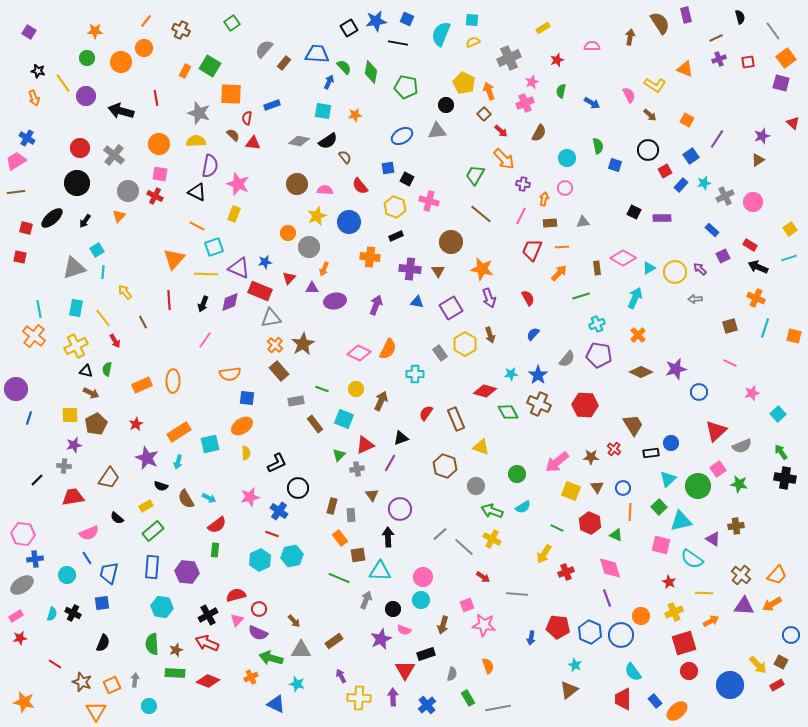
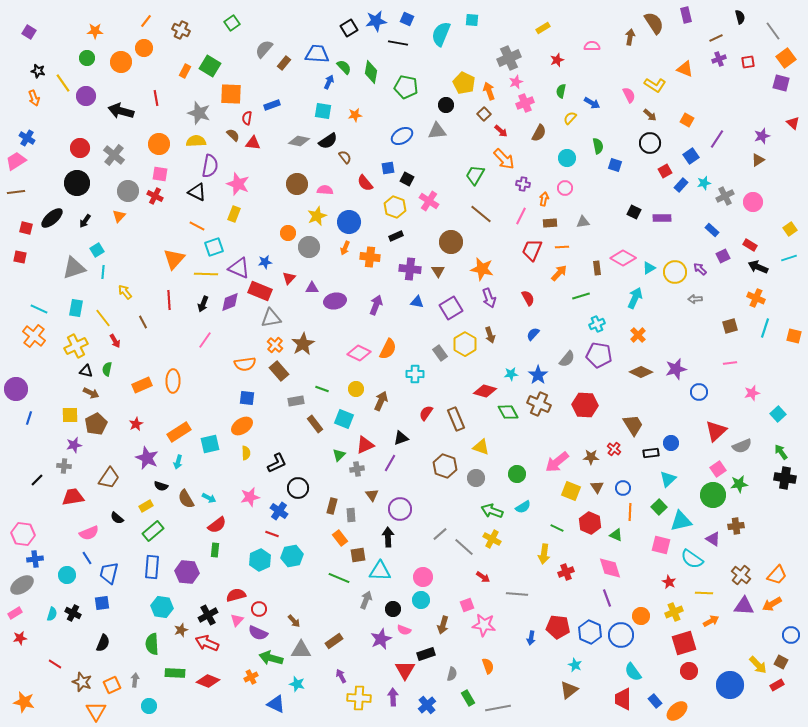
brown semicircle at (660, 23): moved 6 px left
yellow semicircle at (473, 42): moved 97 px right, 76 px down; rotated 24 degrees counterclockwise
pink star at (532, 82): moved 16 px left
black circle at (648, 150): moved 2 px right, 7 px up
red semicircle at (360, 186): moved 5 px right, 3 px up
pink cross at (429, 201): rotated 18 degrees clockwise
orange arrow at (324, 269): moved 21 px right, 21 px up
cyan line at (39, 309): rotated 54 degrees counterclockwise
pink line at (730, 363): rotated 32 degrees counterclockwise
orange semicircle at (230, 374): moved 15 px right, 10 px up
green star at (739, 484): rotated 18 degrees counterclockwise
gray circle at (476, 486): moved 8 px up
green circle at (698, 486): moved 15 px right, 9 px down
yellow arrow at (544, 554): rotated 24 degrees counterclockwise
pink rectangle at (16, 616): moved 1 px left, 3 px up
brown star at (176, 650): moved 5 px right, 20 px up
